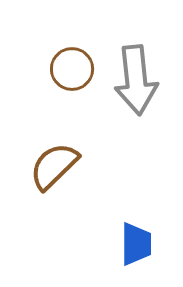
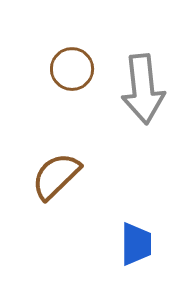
gray arrow: moved 7 px right, 9 px down
brown semicircle: moved 2 px right, 10 px down
